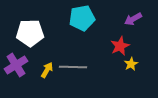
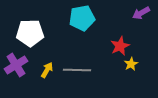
purple arrow: moved 8 px right, 6 px up
gray line: moved 4 px right, 3 px down
